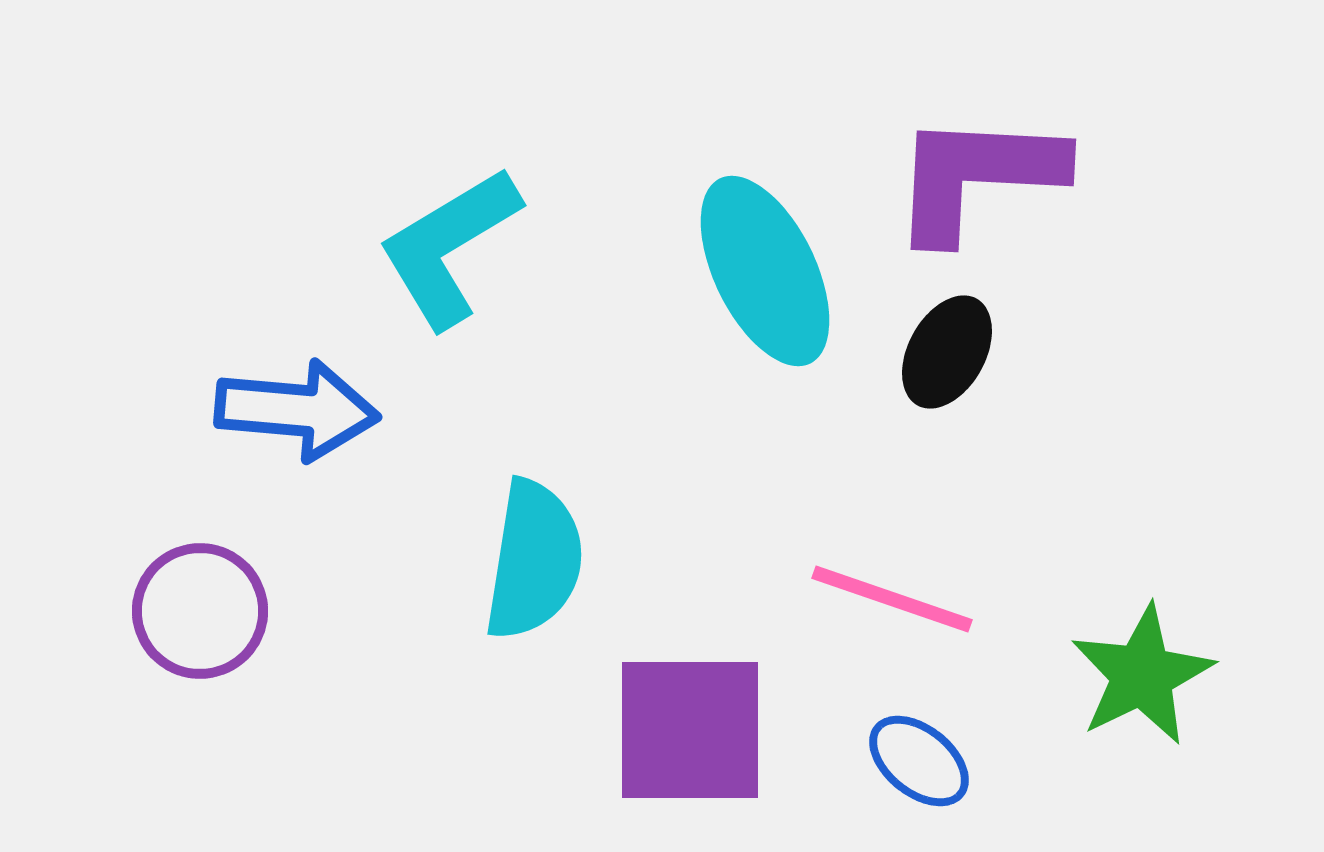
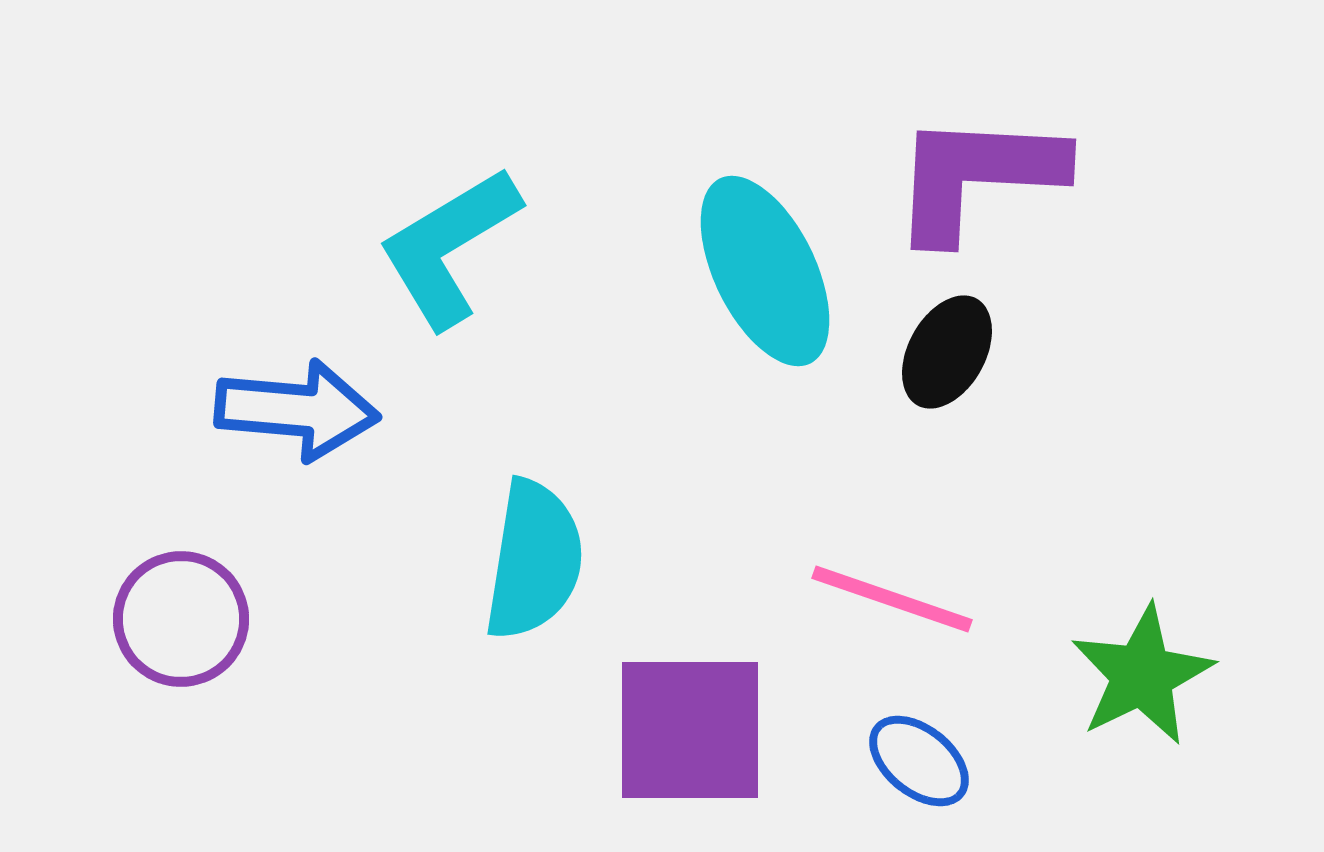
purple circle: moved 19 px left, 8 px down
